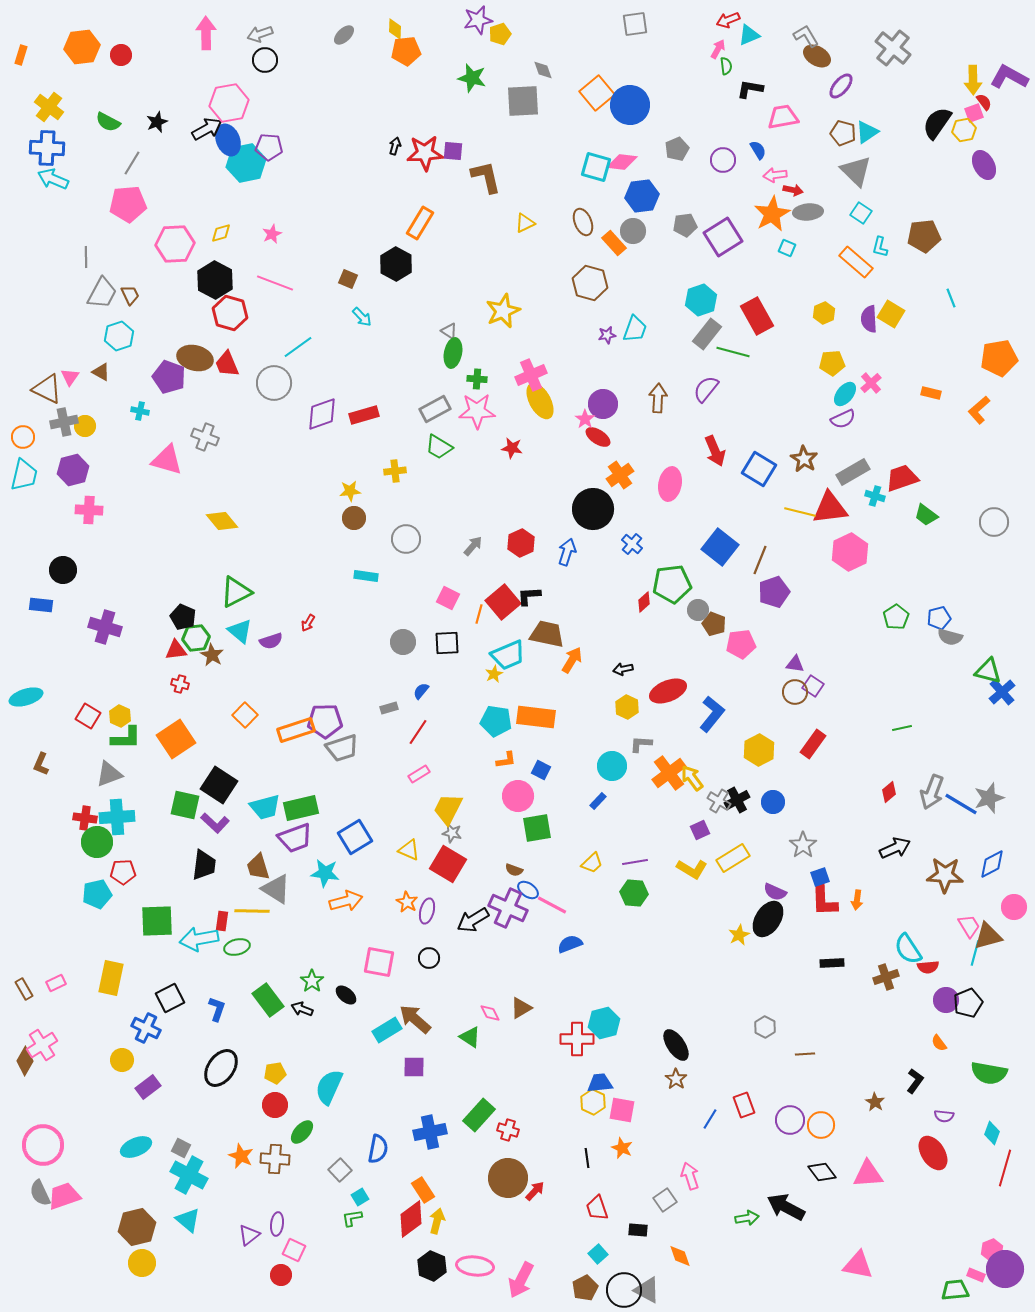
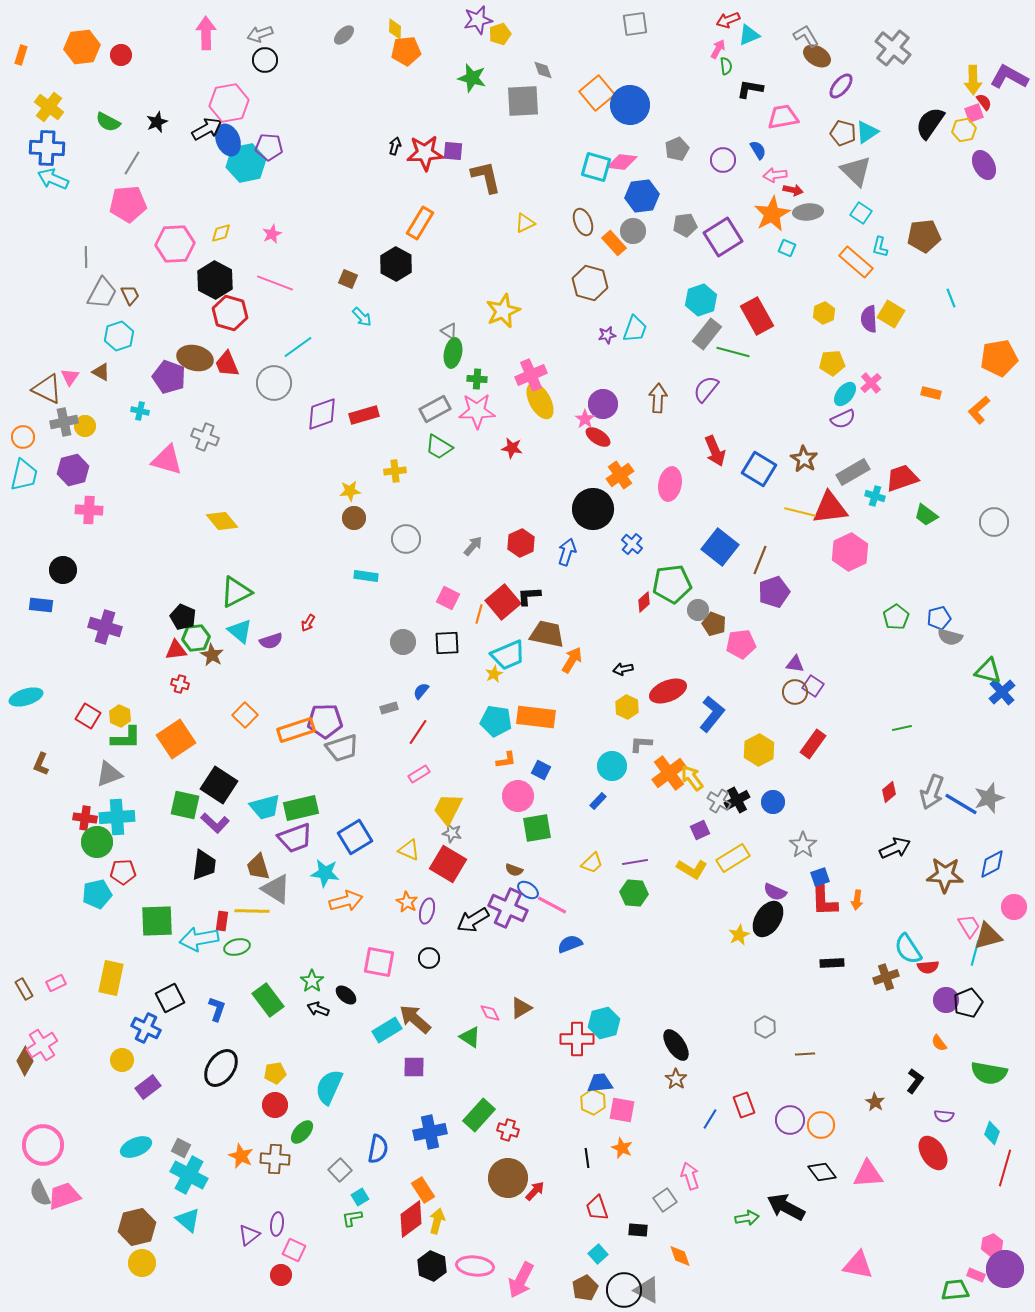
black semicircle at (937, 123): moved 7 px left
black arrow at (302, 1009): moved 16 px right
pink hexagon at (992, 1250): moved 5 px up
